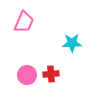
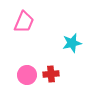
cyan star: rotated 12 degrees counterclockwise
